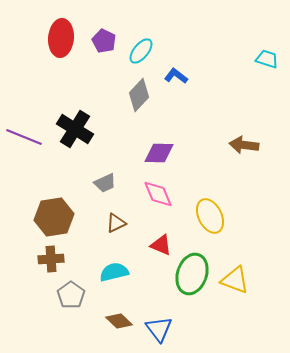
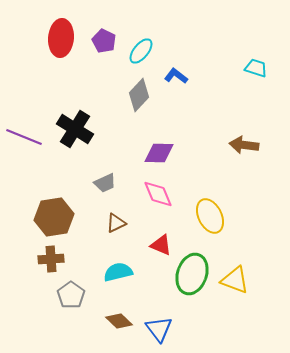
cyan trapezoid: moved 11 px left, 9 px down
cyan semicircle: moved 4 px right
